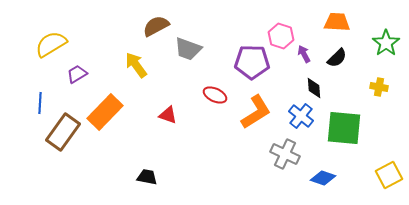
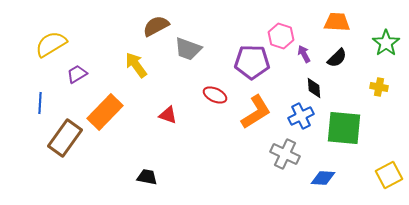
blue cross: rotated 25 degrees clockwise
brown rectangle: moved 2 px right, 6 px down
blue diamond: rotated 15 degrees counterclockwise
